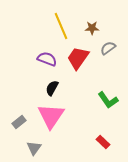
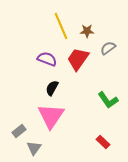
brown star: moved 5 px left, 3 px down
red trapezoid: moved 1 px down
gray rectangle: moved 9 px down
